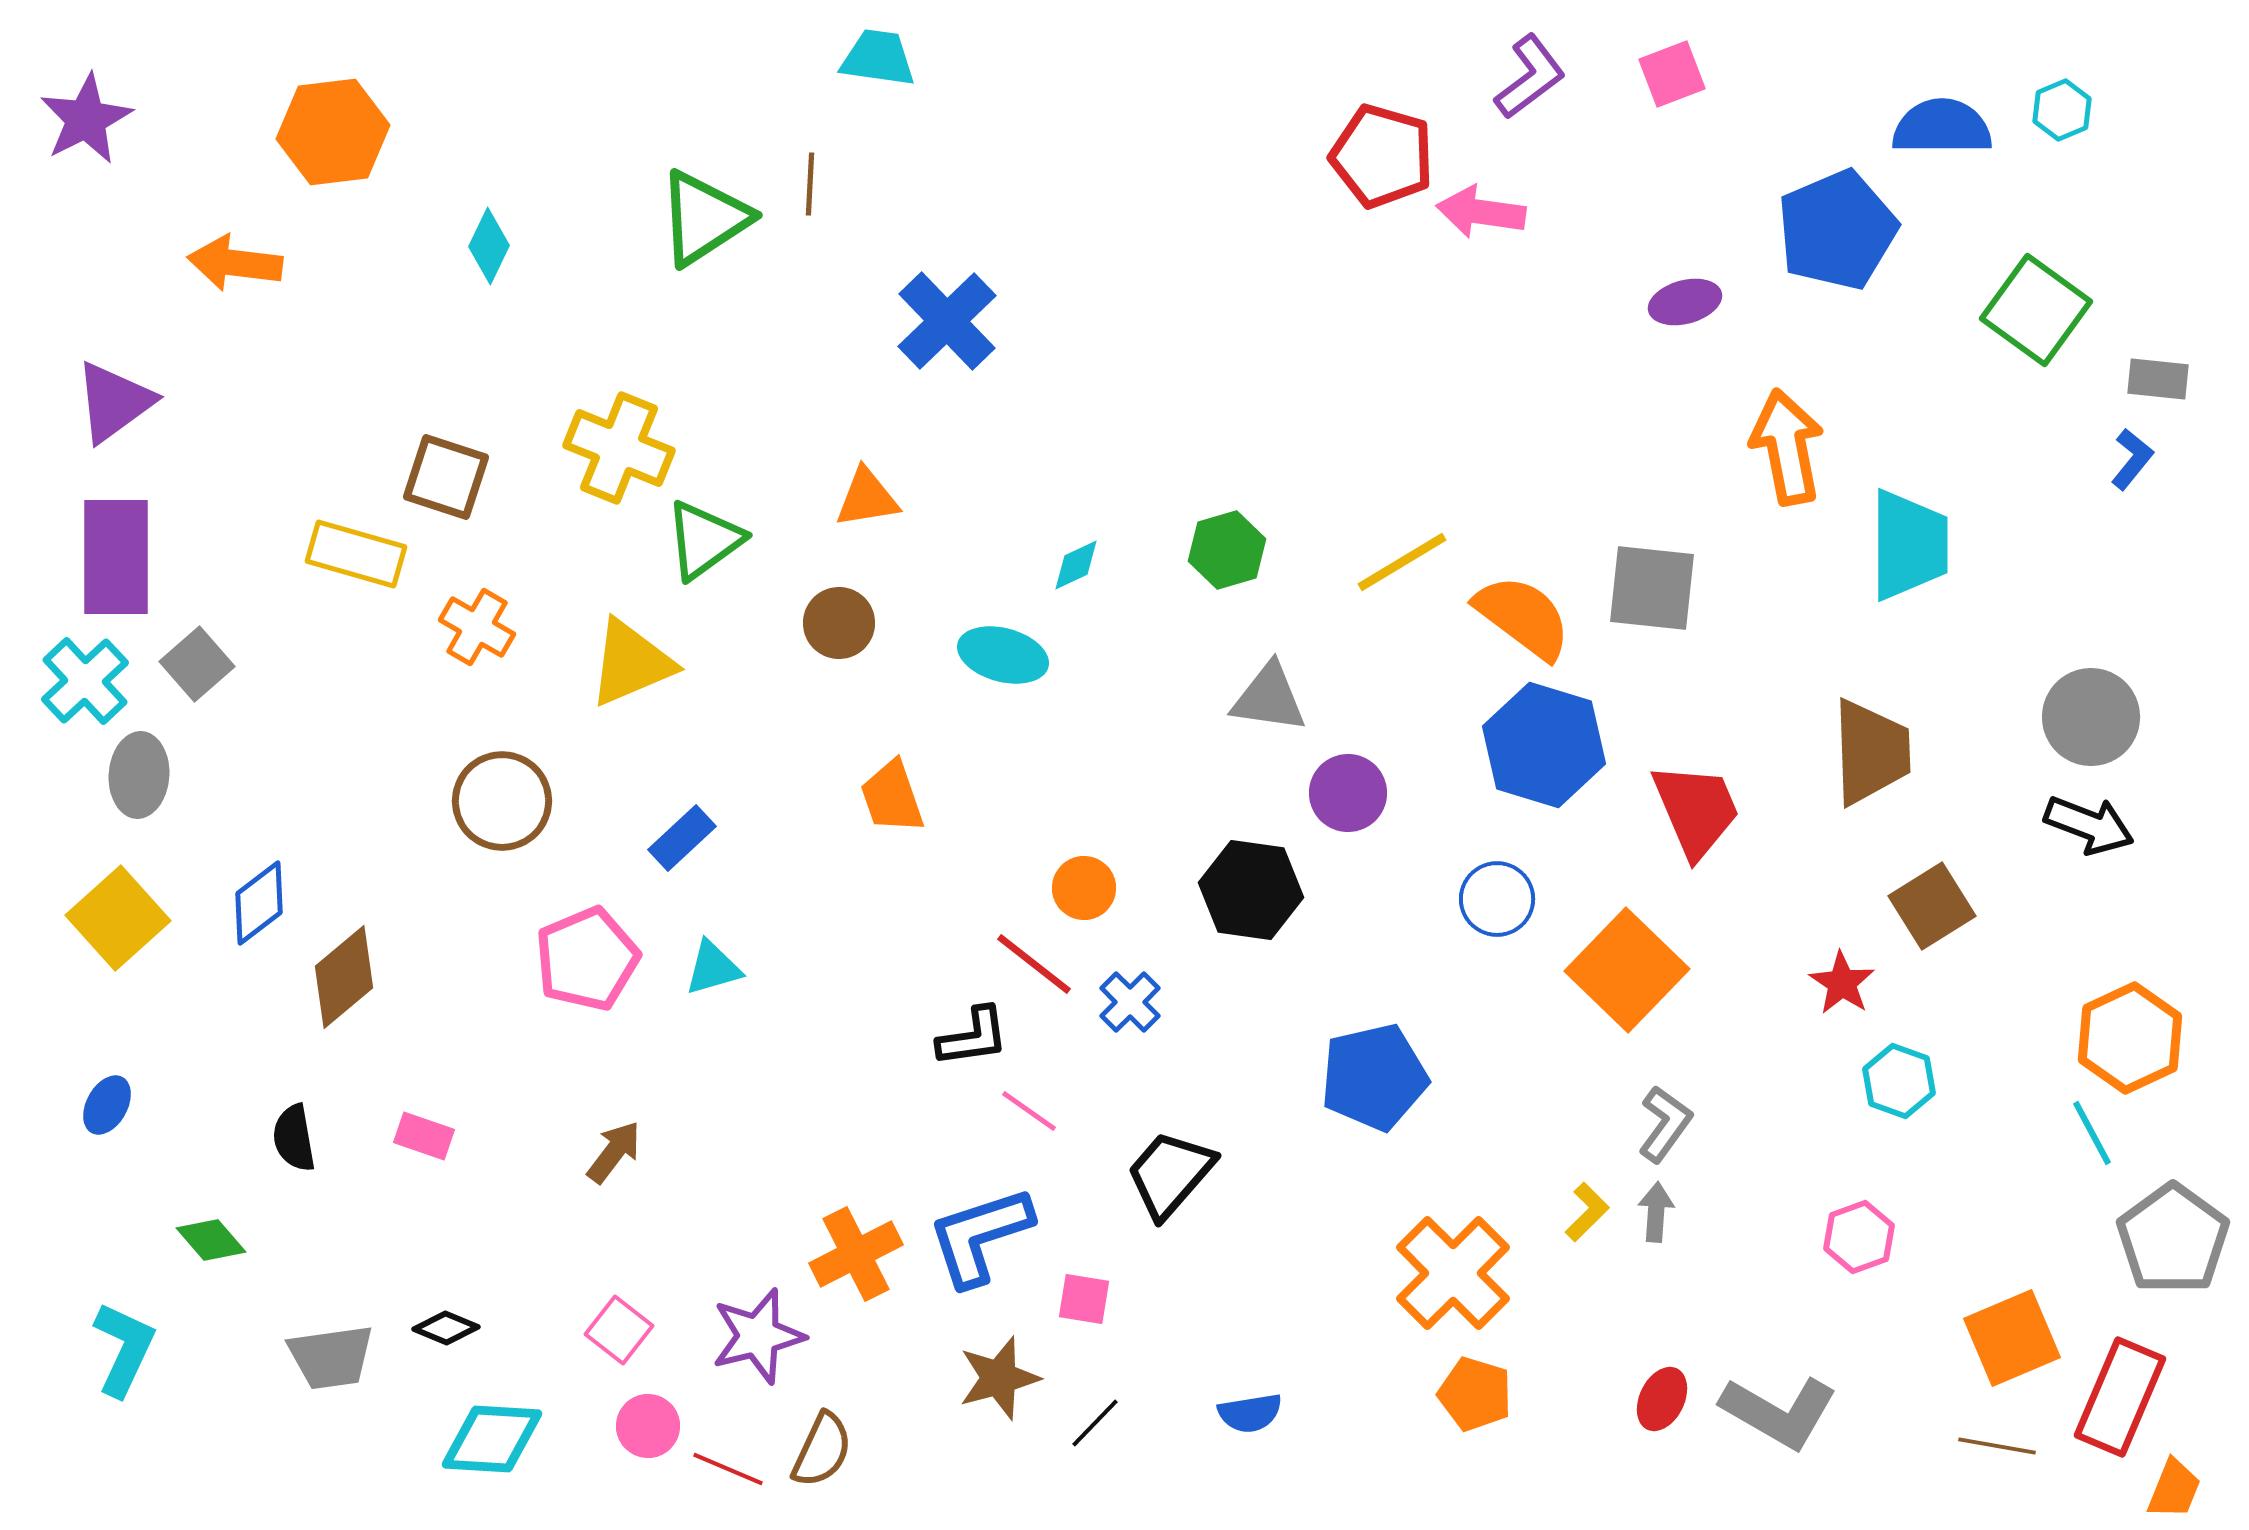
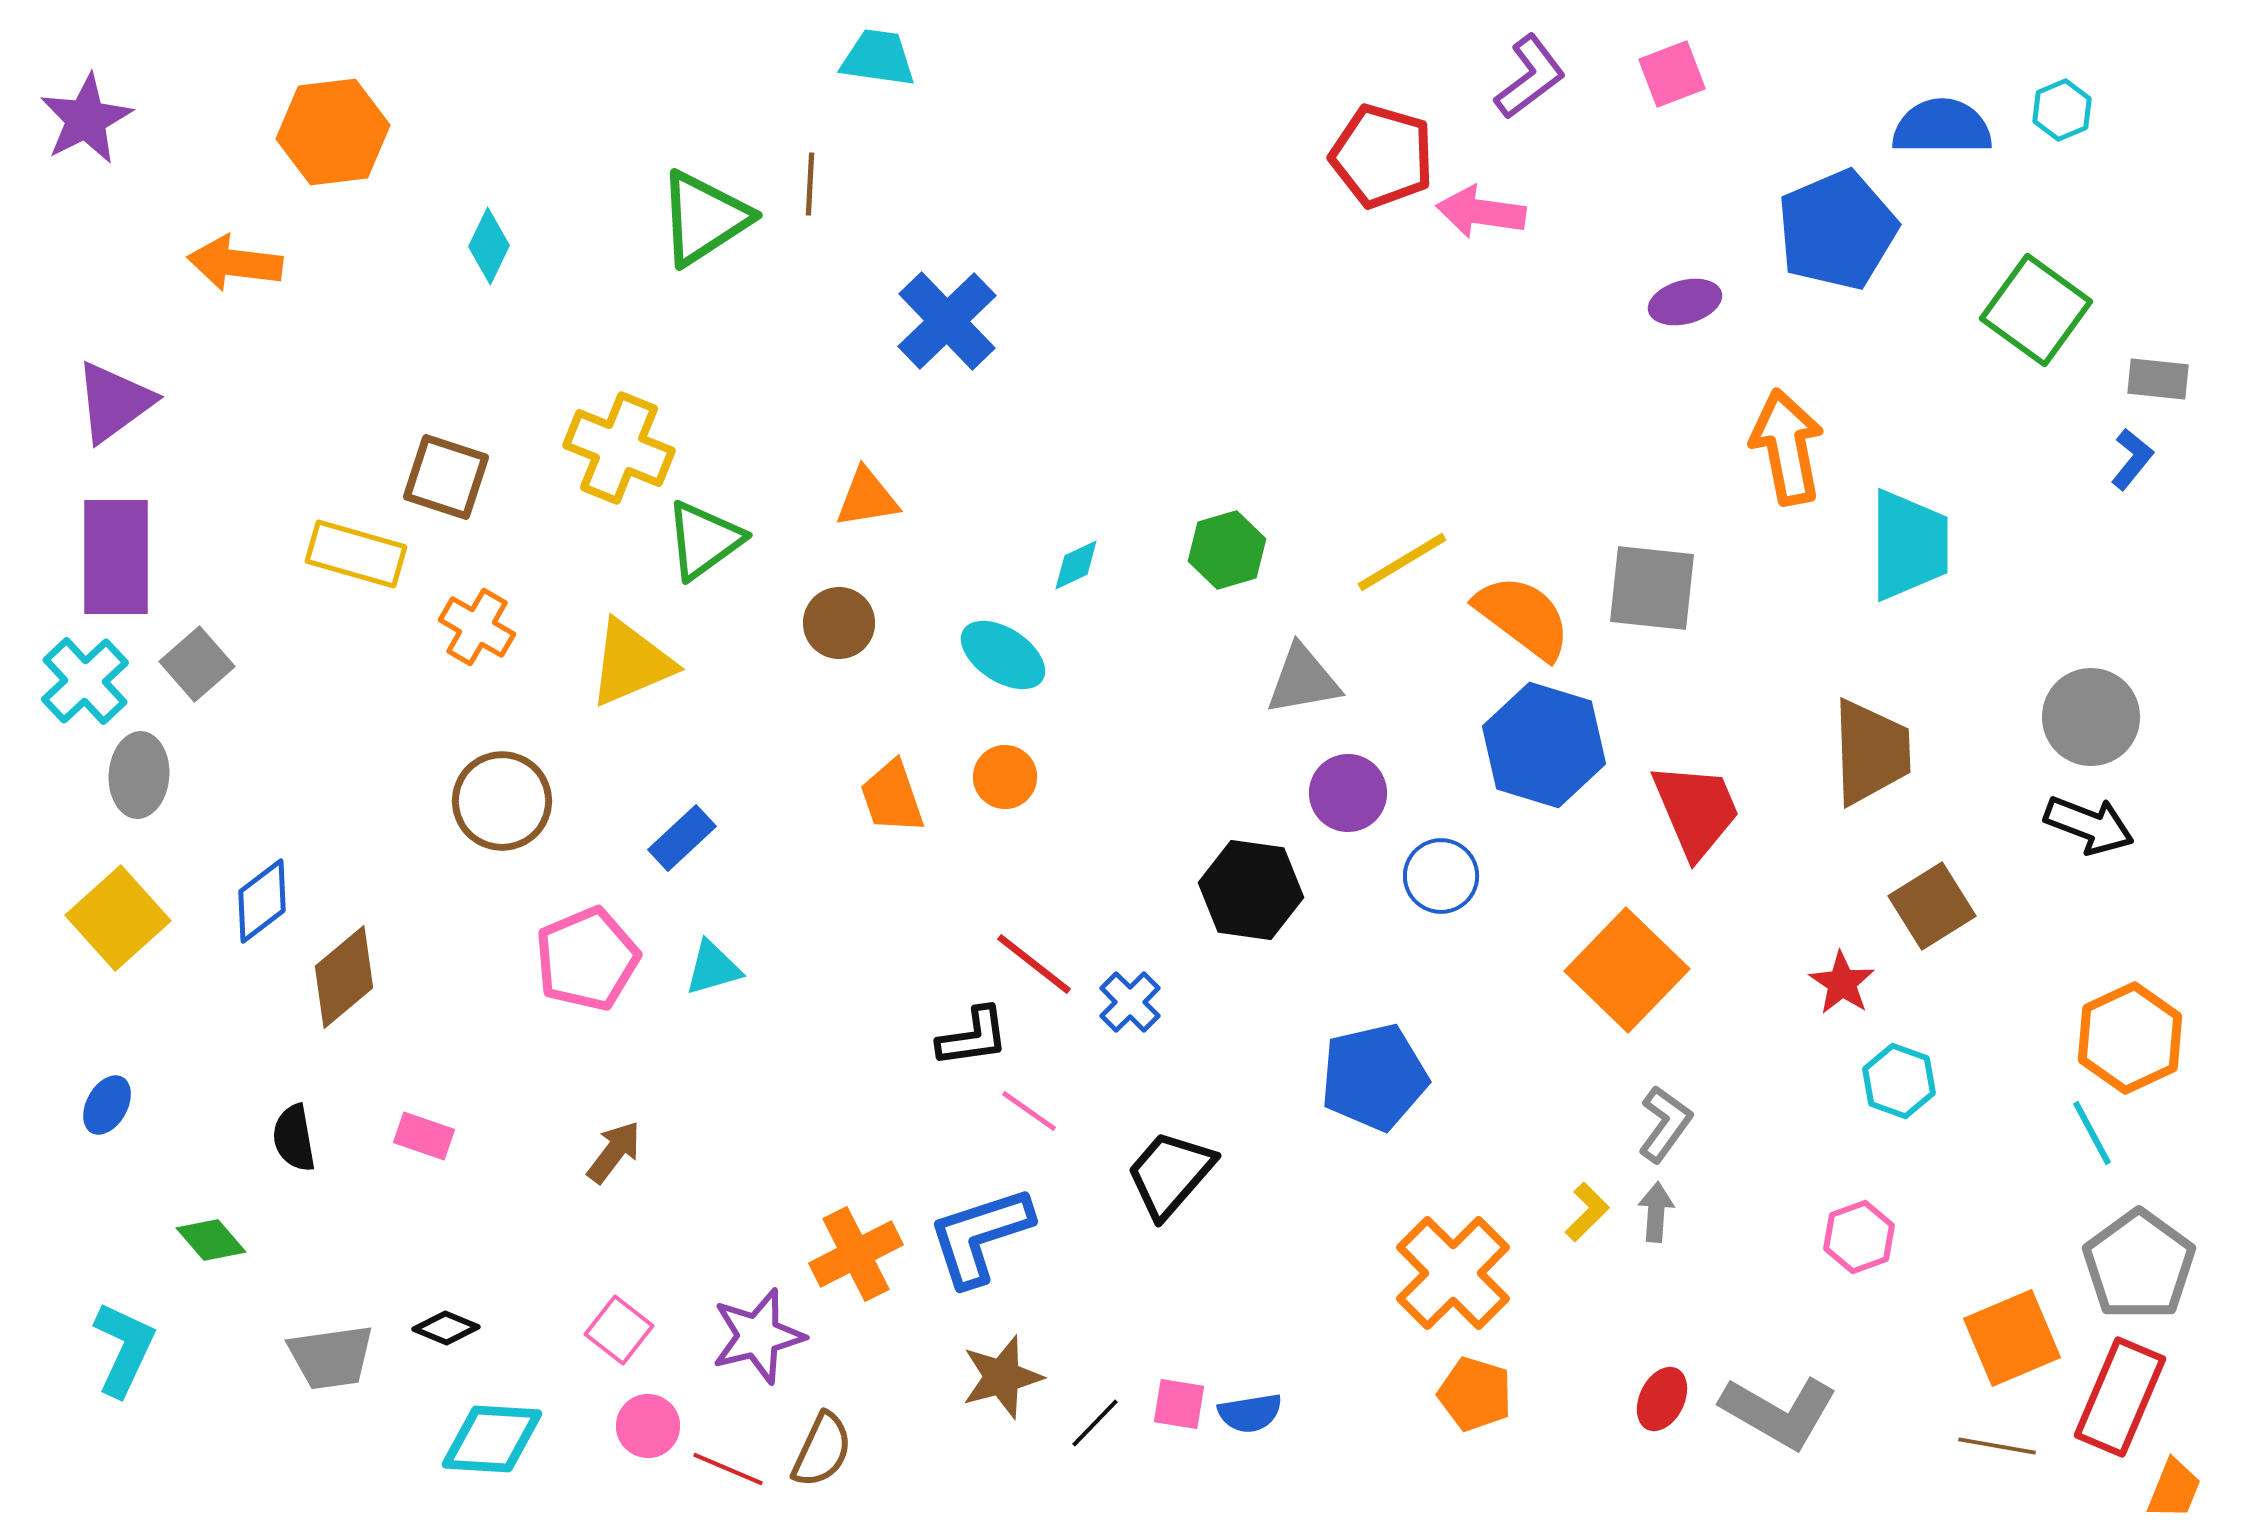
cyan ellipse at (1003, 655): rotated 18 degrees clockwise
gray triangle at (1269, 698): moved 34 px right, 18 px up; rotated 18 degrees counterclockwise
orange circle at (1084, 888): moved 79 px left, 111 px up
blue circle at (1497, 899): moved 56 px left, 23 px up
blue diamond at (259, 903): moved 3 px right, 2 px up
gray pentagon at (2173, 1239): moved 34 px left, 26 px down
pink square at (1084, 1299): moved 95 px right, 105 px down
brown star at (999, 1378): moved 3 px right, 1 px up
